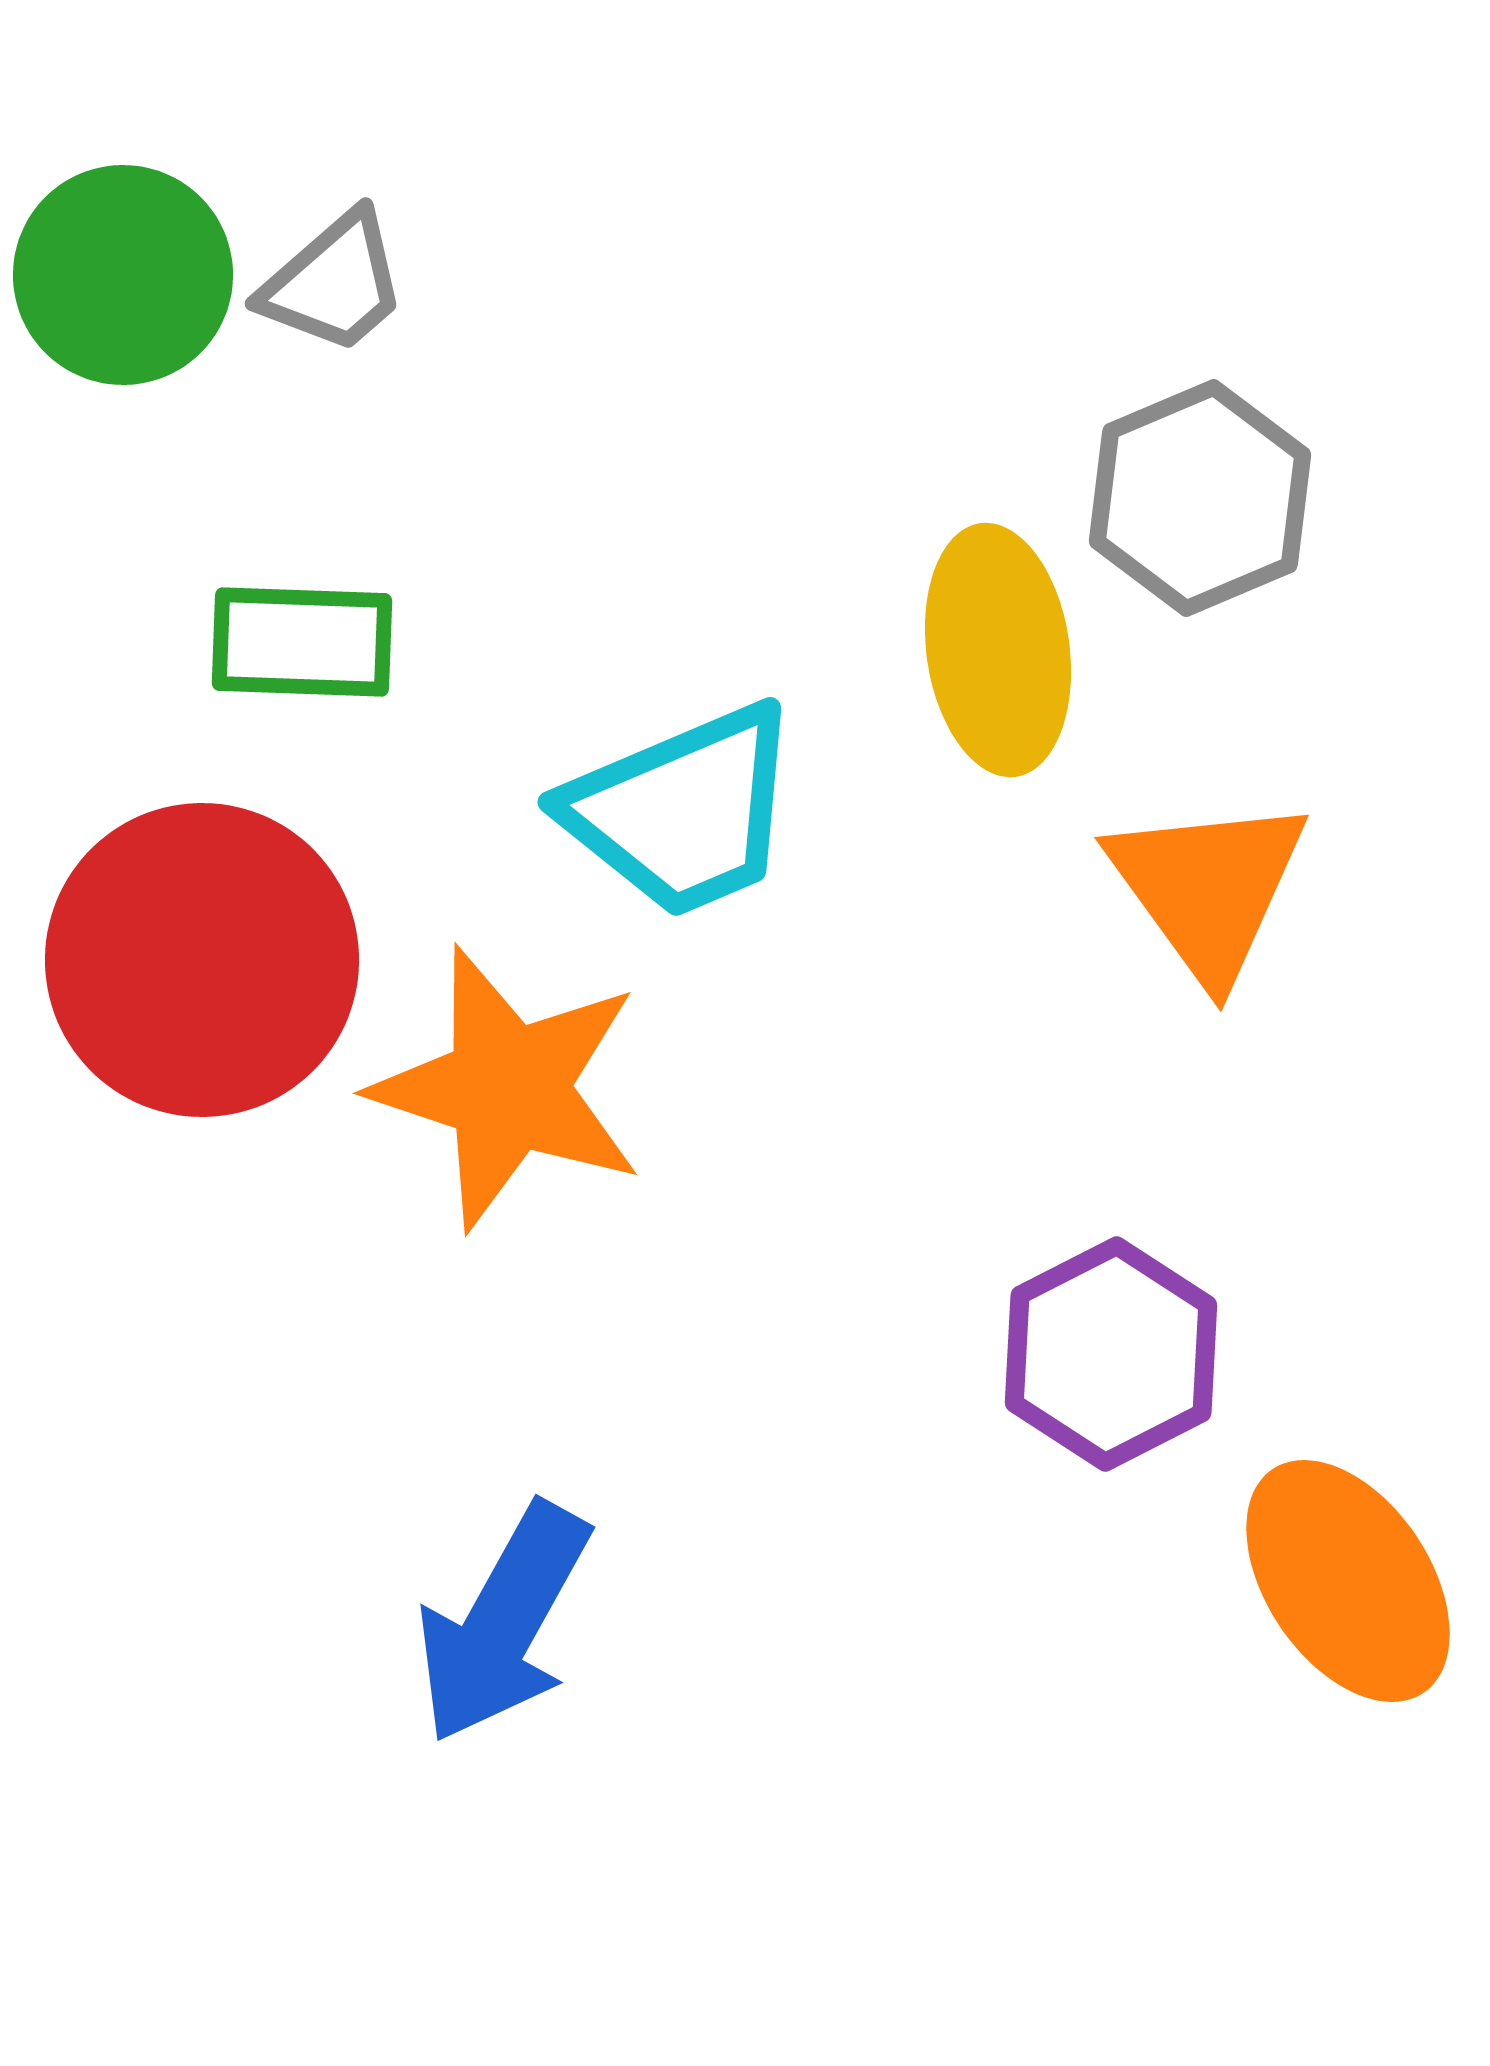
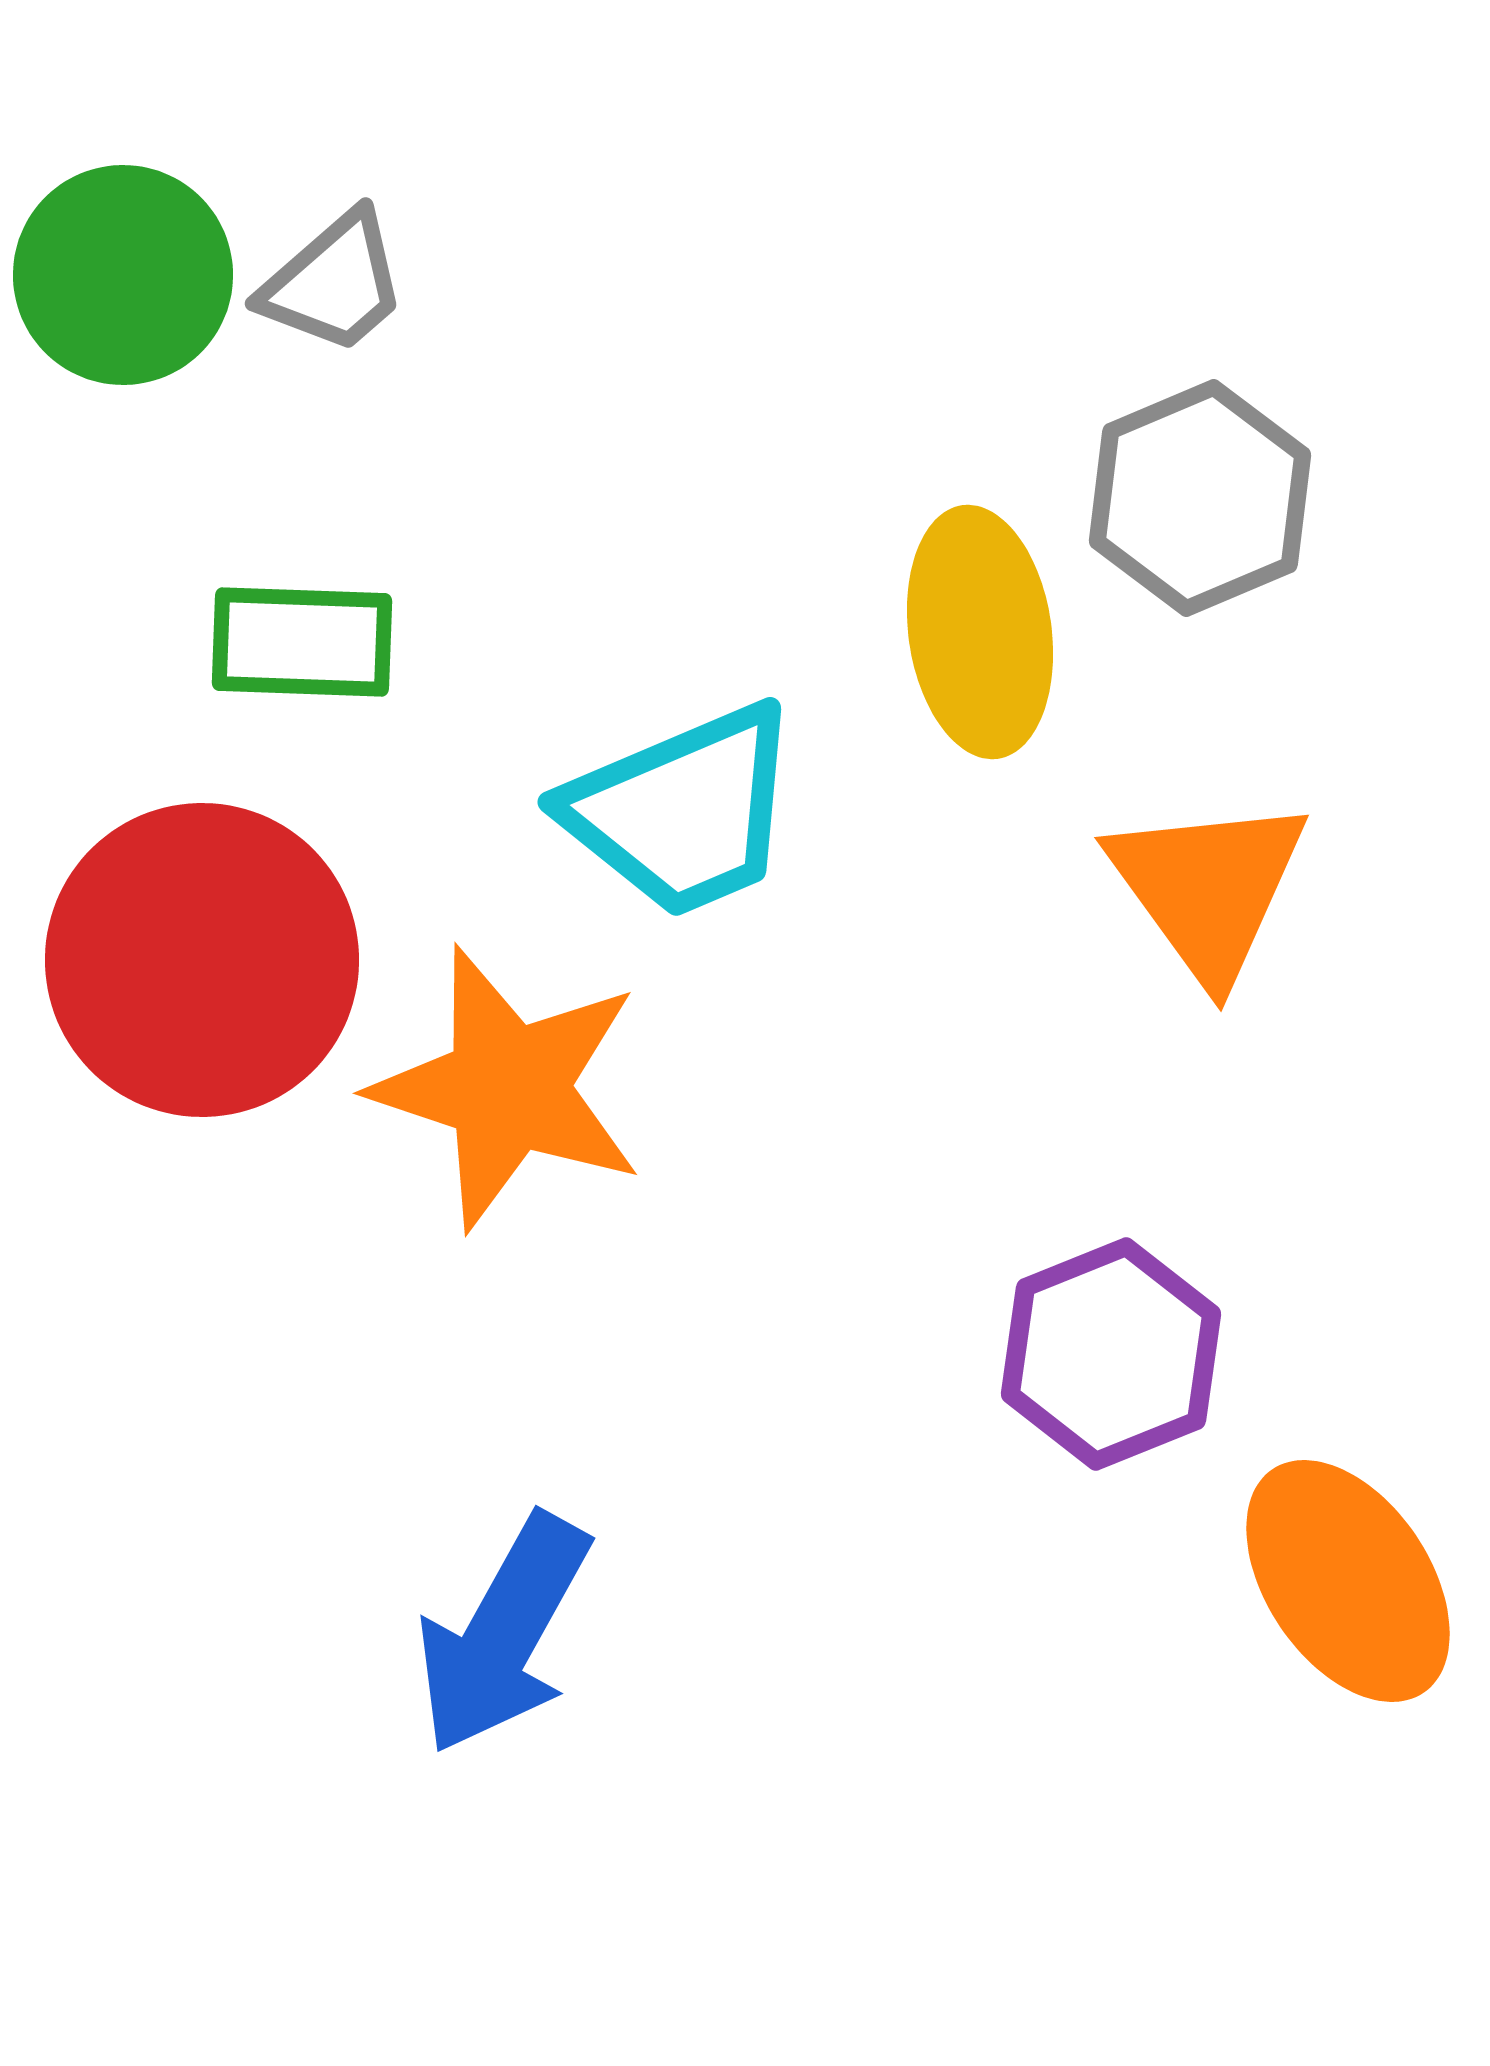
yellow ellipse: moved 18 px left, 18 px up
purple hexagon: rotated 5 degrees clockwise
blue arrow: moved 11 px down
